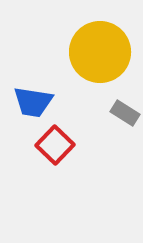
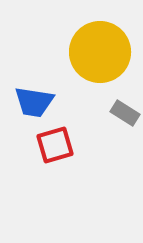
blue trapezoid: moved 1 px right
red square: rotated 30 degrees clockwise
